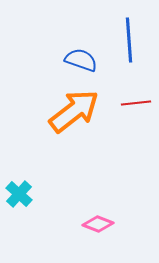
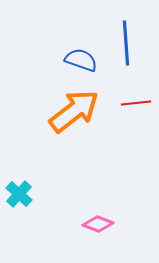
blue line: moved 3 px left, 3 px down
